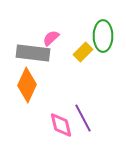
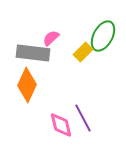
green ellipse: rotated 28 degrees clockwise
